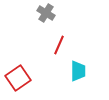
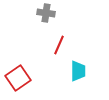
gray cross: rotated 24 degrees counterclockwise
